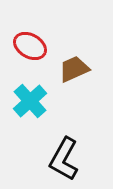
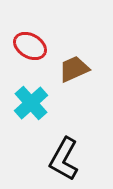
cyan cross: moved 1 px right, 2 px down
